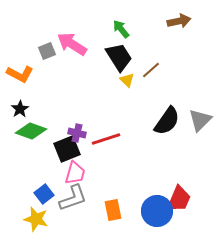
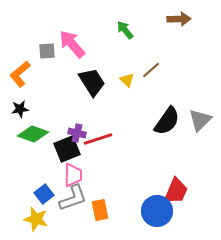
brown arrow: moved 2 px up; rotated 10 degrees clockwise
green arrow: moved 4 px right, 1 px down
pink arrow: rotated 16 degrees clockwise
gray square: rotated 18 degrees clockwise
black trapezoid: moved 27 px left, 25 px down
orange L-shape: rotated 112 degrees clockwise
black star: rotated 24 degrees clockwise
green diamond: moved 2 px right, 3 px down
red line: moved 8 px left
pink trapezoid: moved 2 px left, 2 px down; rotated 15 degrees counterclockwise
red trapezoid: moved 3 px left, 8 px up
orange rectangle: moved 13 px left
